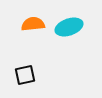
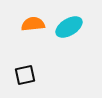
cyan ellipse: rotated 12 degrees counterclockwise
